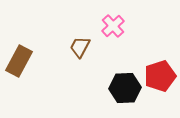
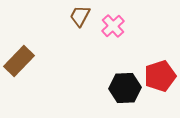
brown trapezoid: moved 31 px up
brown rectangle: rotated 16 degrees clockwise
